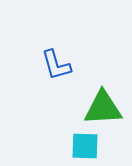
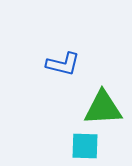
blue L-shape: moved 7 px right, 1 px up; rotated 60 degrees counterclockwise
